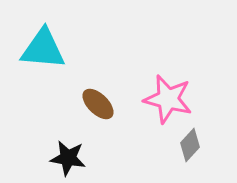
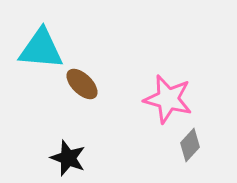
cyan triangle: moved 2 px left
brown ellipse: moved 16 px left, 20 px up
black star: rotated 12 degrees clockwise
